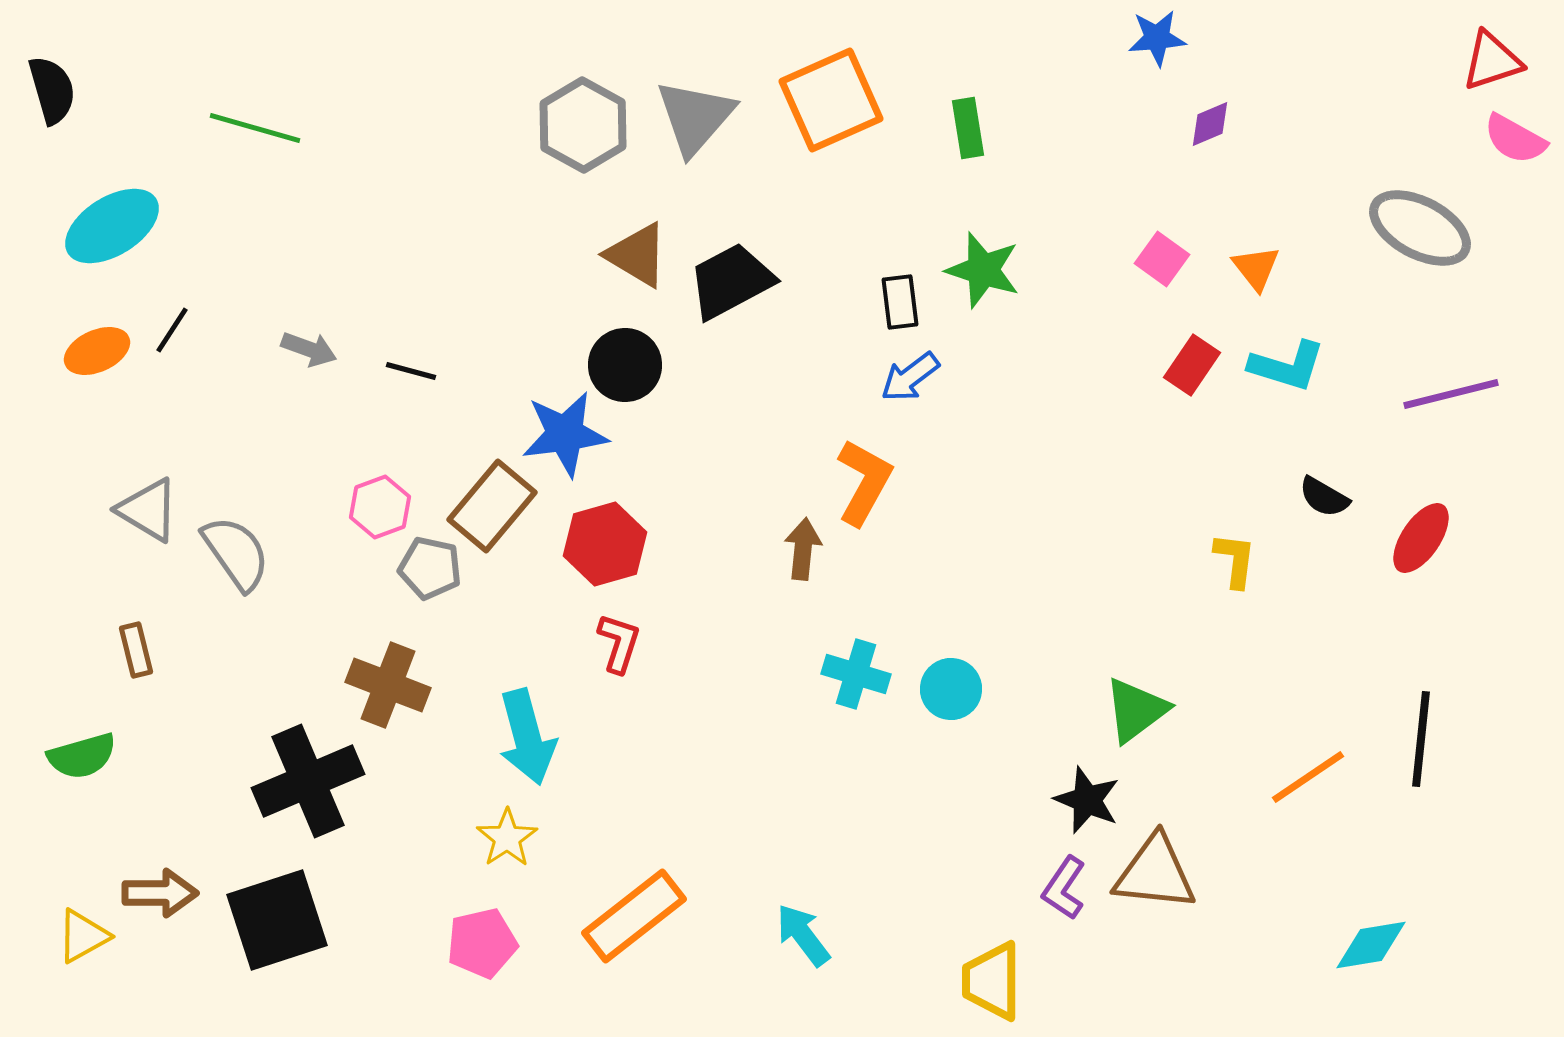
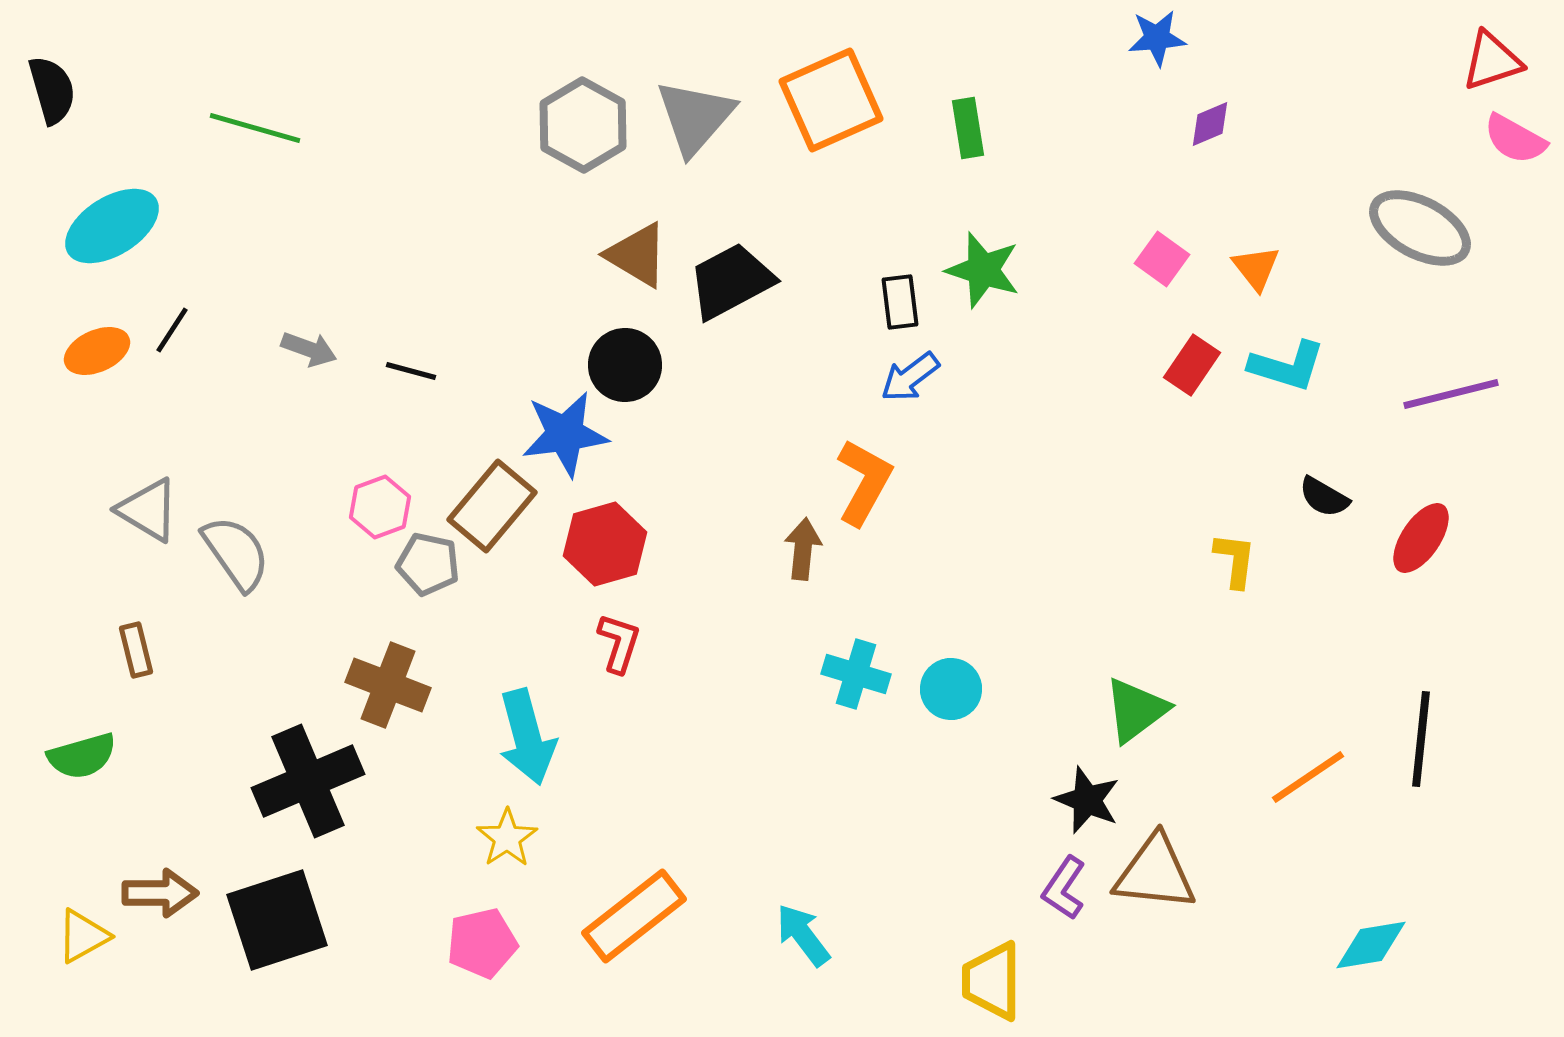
gray pentagon at (430, 568): moved 2 px left, 4 px up
